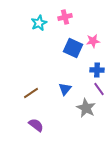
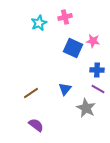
pink star: rotated 16 degrees clockwise
purple line: moved 1 px left; rotated 24 degrees counterclockwise
